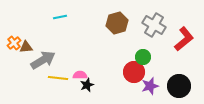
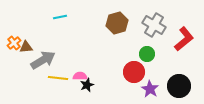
green circle: moved 4 px right, 3 px up
pink semicircle: moved 1 px down
purple star: moved 3 px down; rotated 24 degrees counterclockwise
